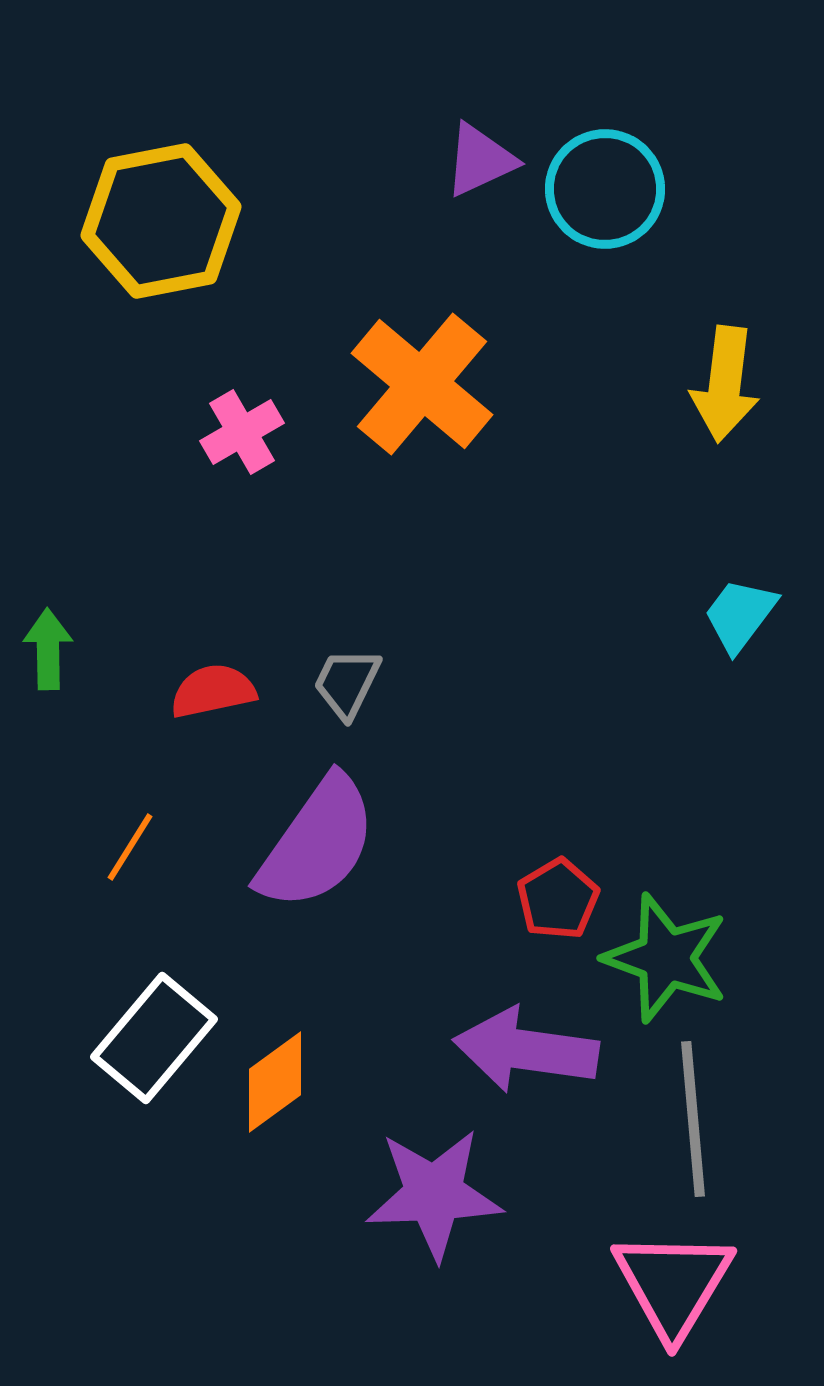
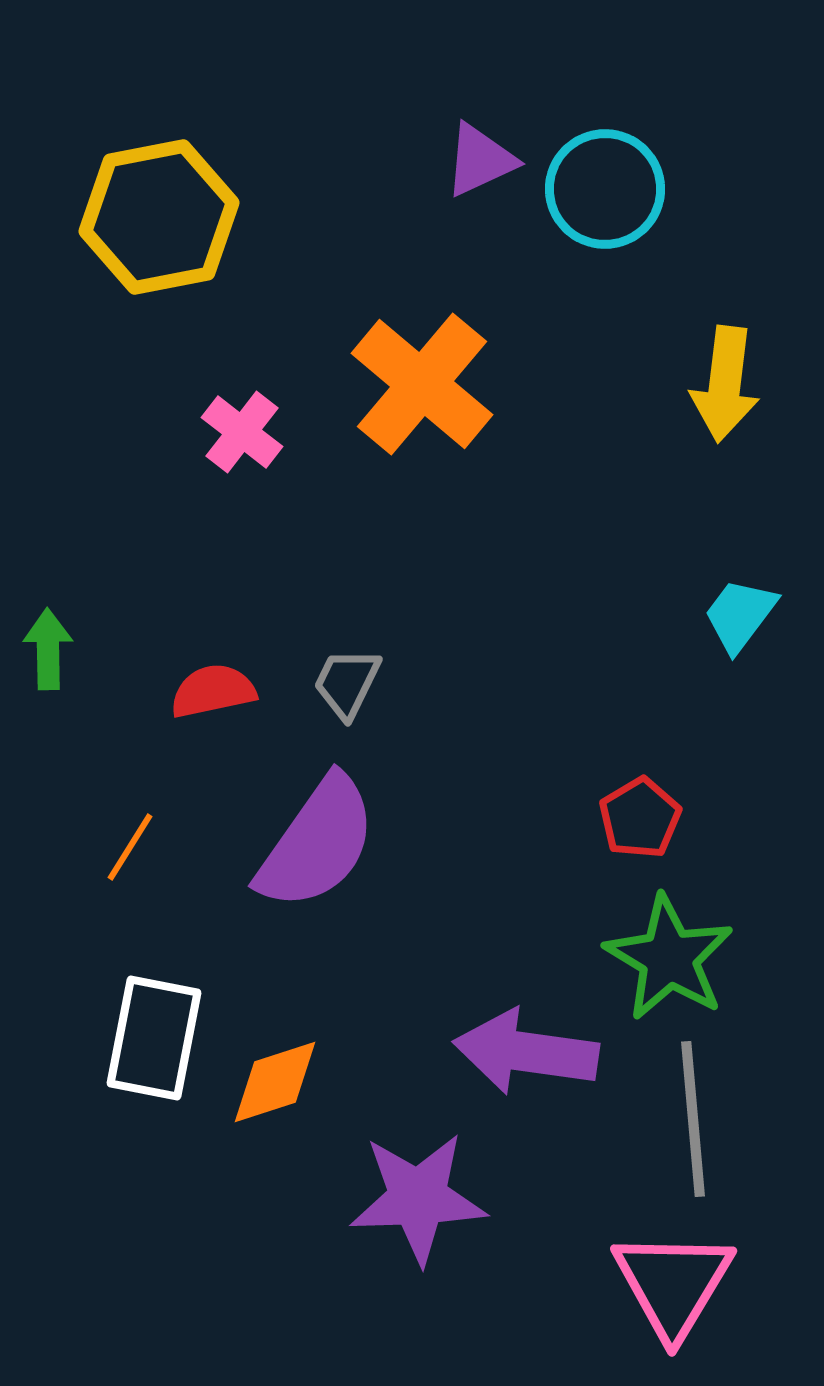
yellow hexagon: moved 2 px left, 4 px up
pink cross: rotated 22 degrees counterclockwise
red pentagon: moved 82 px right, 81 px up
green star: moved 3 px right; rotated 11 degrees clockwise
white rectangle: rotated 29 degrees counterclockwise
purple arrow: moved 2 px down
orange diamond: rotated 18 degrees clockwise
purple star: moved 16 px left, 4 px down
